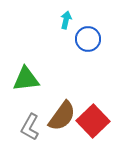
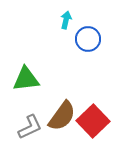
gray L-shape: rotated 144 degrees counterclockwise
